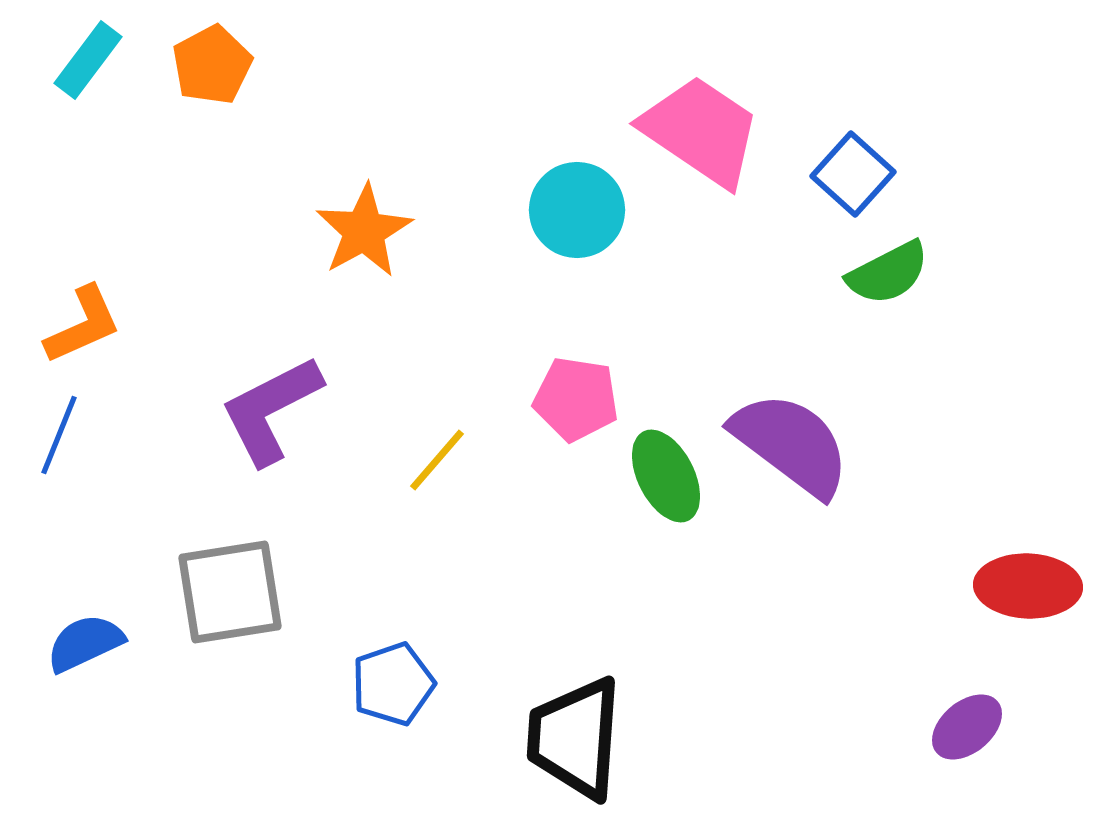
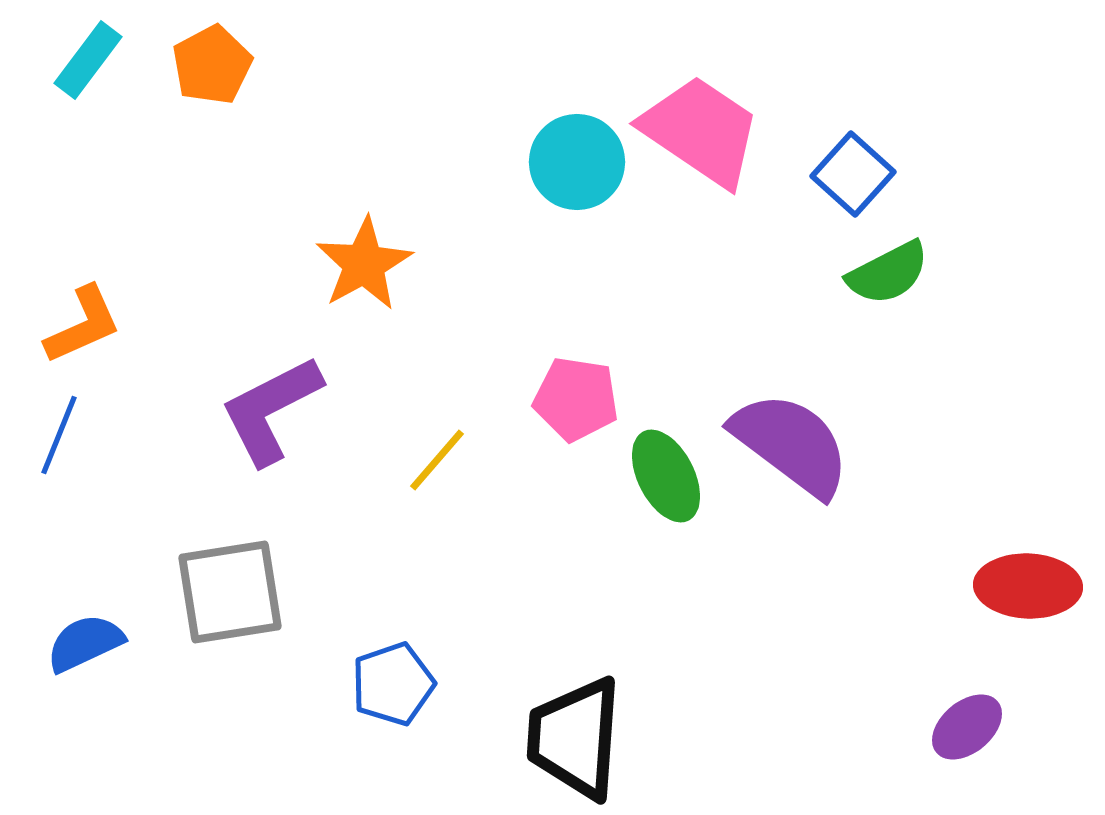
cyan circle: moved 48 px up
orange star: moved 33 px down
